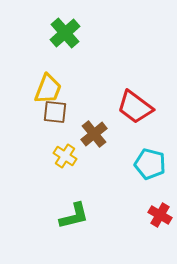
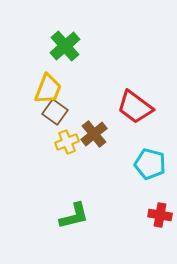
green cross: moved 13 px down
brown square: rotated 30 degrees clockwise
yellow cross: moved 2 px right, 14 px up; rotated 35 degrees clockwise
red cross: rotated 20 degrees counterclockwise
